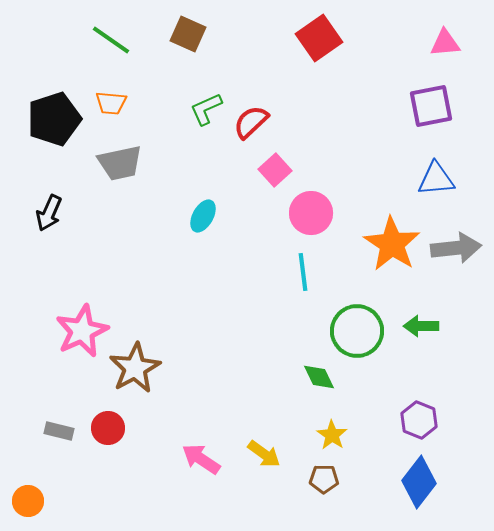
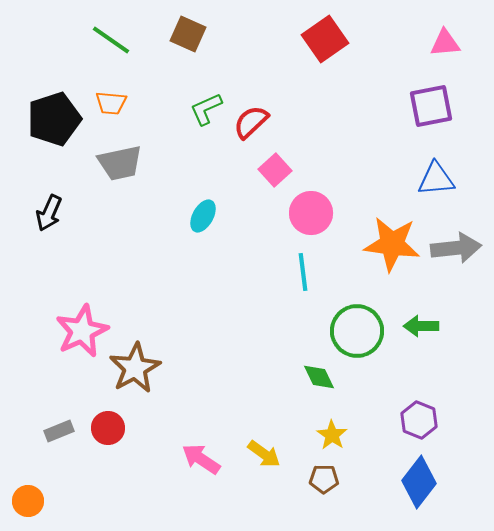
red square: moved 6 px right, 1 px down
orange star: rotated 26 degrees counterclockwise
gray rectangle: rotated 36 degrees counterclockwise
